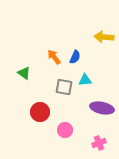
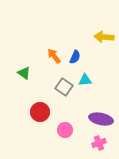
orange arrow: moved 1 px up
gray square: rotated 24 degrees clockwise
purple ellipse: moved 1 px left, 11 px down
